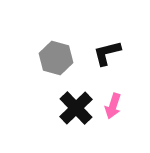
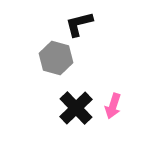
black L-shape: moved 28 px left, 29 px up
